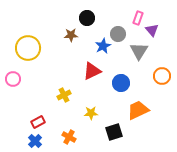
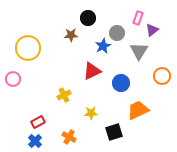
black circle: moved 1 px right
purple triangle: rotated 32 degrees clockwise
gray circle: moved 1 px left, 1 px up
